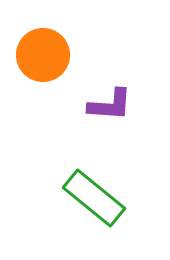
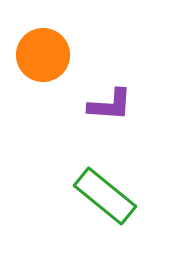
green rectangle: moved 11 px right, 2 px up
